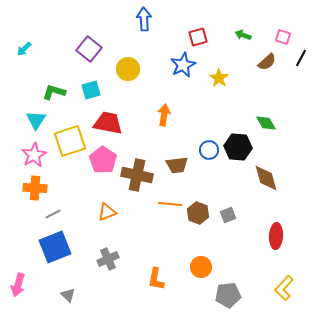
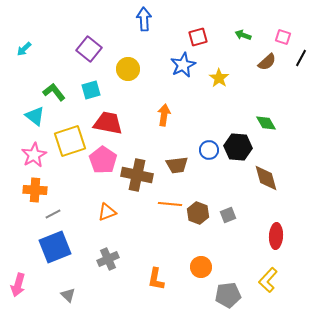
green L-shape: rotated 35 degrees clockwise
cyan triangle: moved 1 px left, 4 px up; rotated 25 degrees counterclockwise
orange cross: moved 2 px down
yellow L-shape: moved 16 px left, 8 px up
